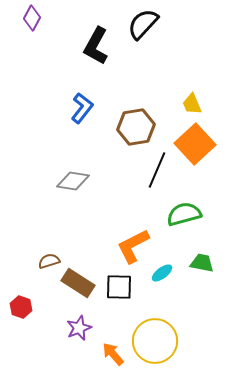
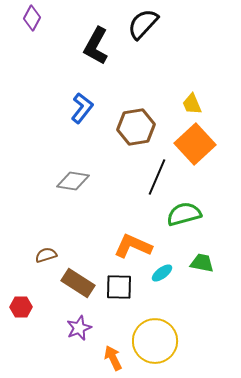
black line: moved 7 px down
orange L-shape: rotated 51 degrees clockwise
brown semicircle: moved 3 px left, 6 px up
red hexagon: rotated 20 degrees counterclockwise
orange arrow: moved 4 px down; rotated 15 degrees clockwise
